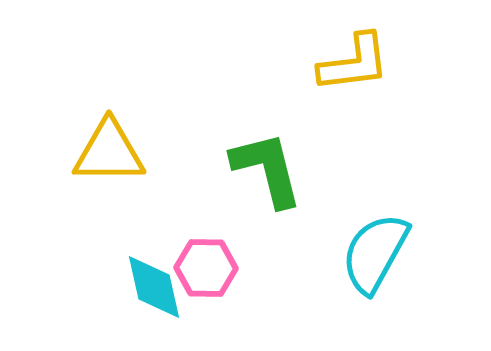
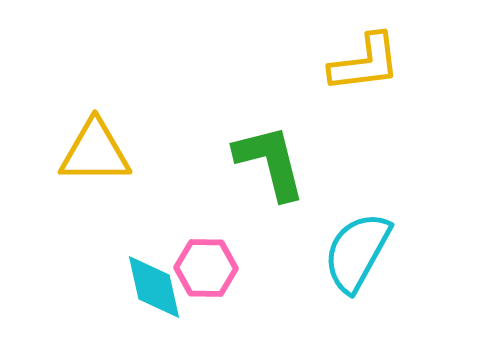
yellow L-shape: moved 11 px right
yellow triangle: moved 14 px left
green L-shape: moved 3 px right, 7 px up
cyan semicircle: moved 18 px left, 1 px up
